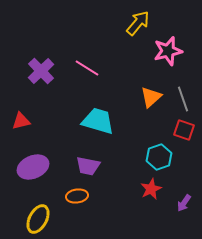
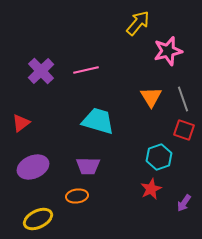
pink line: moved 1 px left, 2 px down; rotated 45 degrees counterclockwise
orange triangle: rotated 20 degrees counterclockwise
red triangle: moved 2 px down; rotated 24 degrees counterclockwise
purple trapezoid: rotated 10 degrees counterclockwise
yellow ellipse: rotated 36 degrees clockwise
